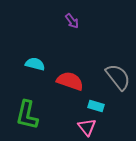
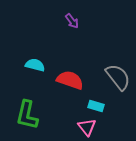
cyan semicircle: moved 1 px down
red semicircle: moved 1 px up
